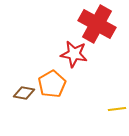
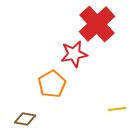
red cross: rotated 18 degrees clockwise
red star: rotated 20 degrees counterclockwise
brown diamond: moved 1 px right, 26 px down
